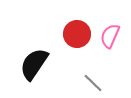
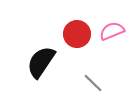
pink semicircle: moved 2 px right, 5 px up; rotated 45 degrees clockwise
black semicircle: moved 7 px right, 2 px up
